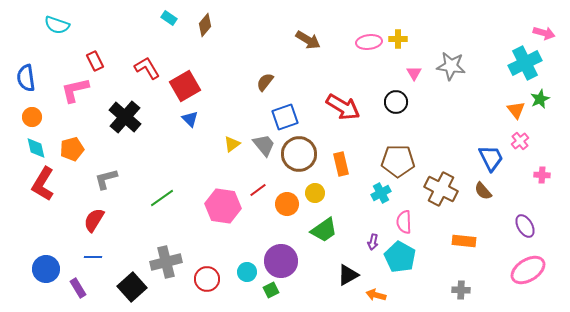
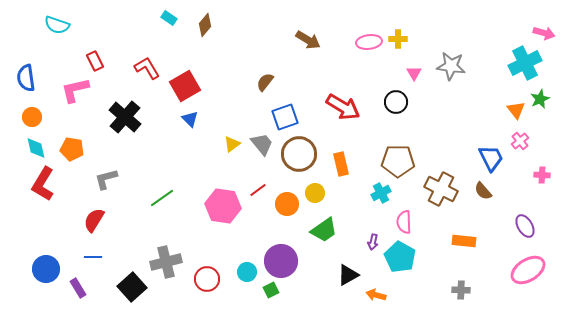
gray trapezoid at (264, 145): moved 2 px left, 1 px up
orange pentagon at (72, 149): rotated 25 degrees clockwise
